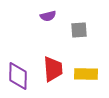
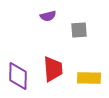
yellow rectangle: moved 3 px right, 4 px down
